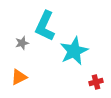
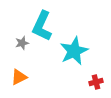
cyan L-shape: moved 3 px left
